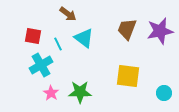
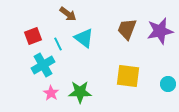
red square: rotated 30 degrees counterclockwise
cyan cross: moved 2 px right
cyan circle: moved 4 px right, 9 px up
